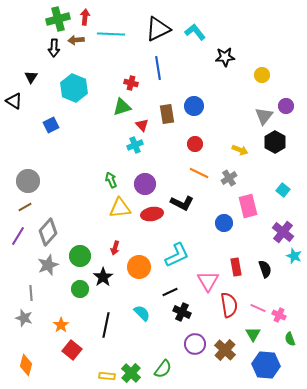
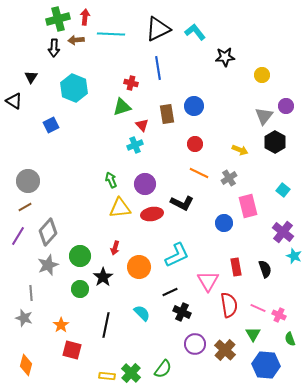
red square at (72, 350): rotated 24 degrees counterclockwise
